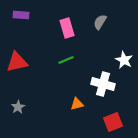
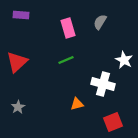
pink rectangle: moved 1 px right
red triangle: rotated 30 degrees counterclockwise
